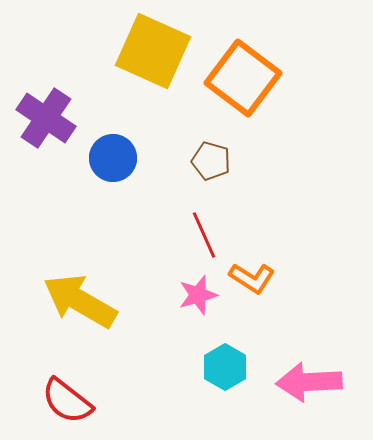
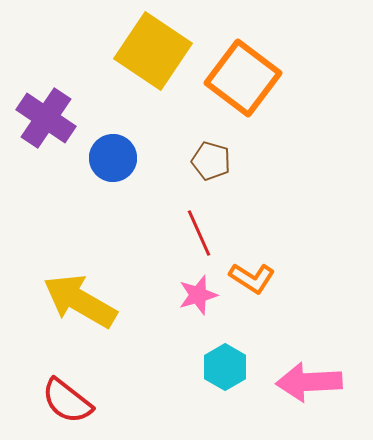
yellow square: rotated 10 degrees clockwise
red line: moved 5 px left, 2 px up
